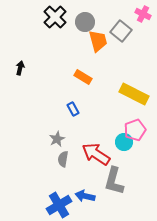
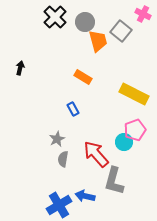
red arrow: rotated 16 degrees clockwise
